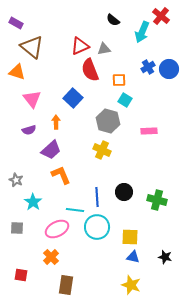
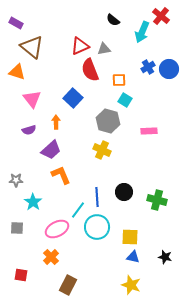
gray star: rotated 24 degrees counterclockwise
cyan line: moved 3 px right; rotated 60 degrees counterclockwise
brown rectangle: moved 2 px right; rotated 18 degrees clockwise
